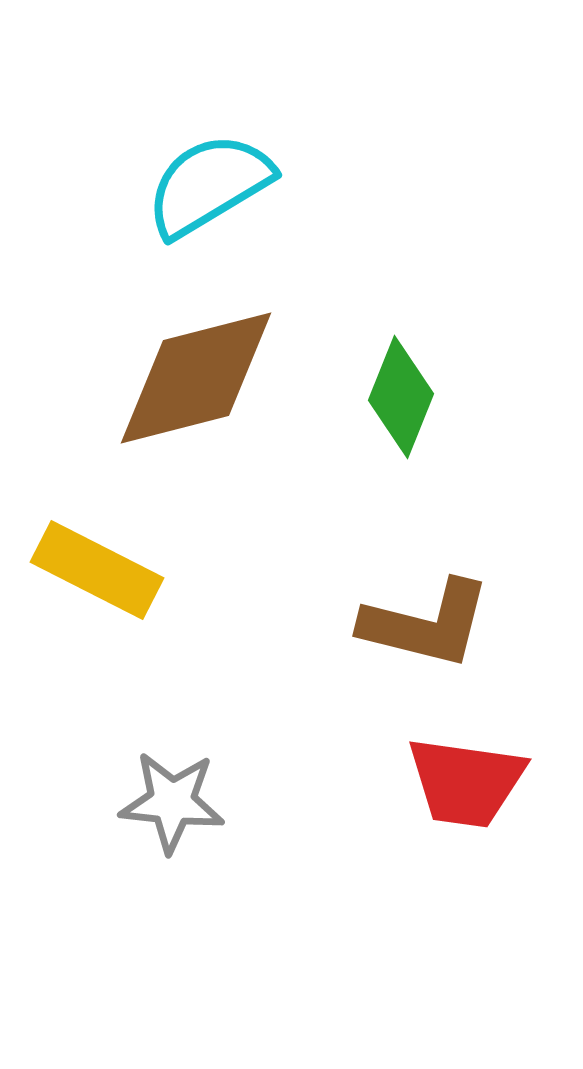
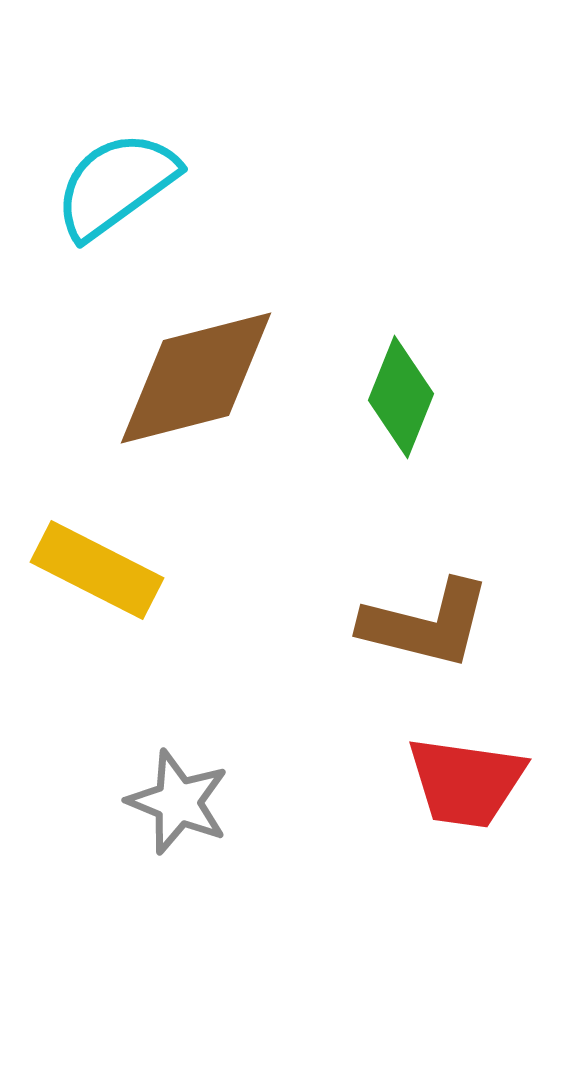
cyan semicircle: moved 93 px left; rotated 5 degrees counterclockwise
gray star: moved 6 px right; rotated 16 degrees clockwise
